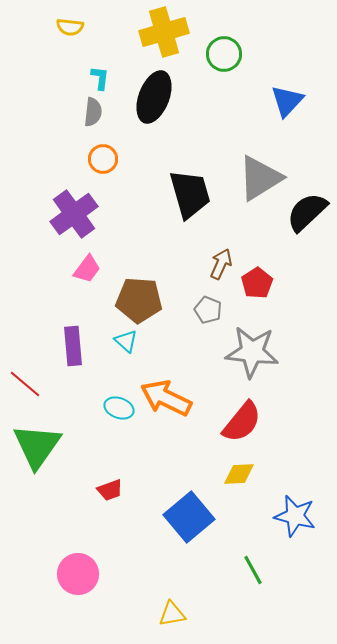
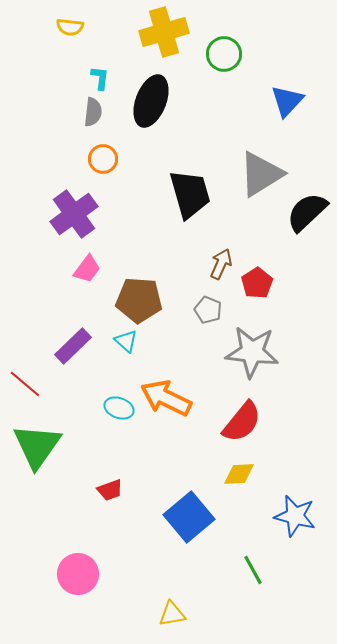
black ellipse: moved 3 px left, 4 px down
gray triangle: moved 1 px right, 4 px up
purple rectangle: rotated 51 degrees clockwise
